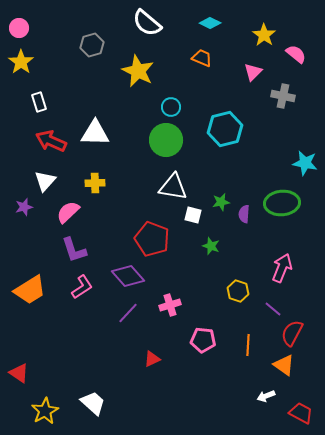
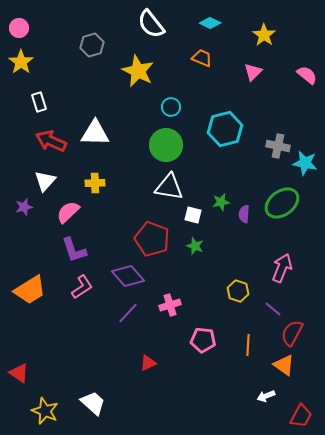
white semicircle at (147, 23): moved 4 px right, 1 px down; rotated 12 degrees clockwise
pink semicircle at (296, 54): moved 11 px right, 21 px down
gray cross at (283, 96): moved 5 px left, 50 px down
green circle at (166, 140): moved 5 px down
white triangle at (173, 187): moved 4 px left
green ellipse at (282, 203): rotated 32 degrees counterclockwise
green star at (211, 246): moved 16 px left
red triangle at (152, 359): moved 4 px left, 4 px down
yellow star at (45, 411): rotated 20 degrees counterclockwise
red trapezoid at (301, 413): moved 3 px down; rotated 90 degrees clockwise
